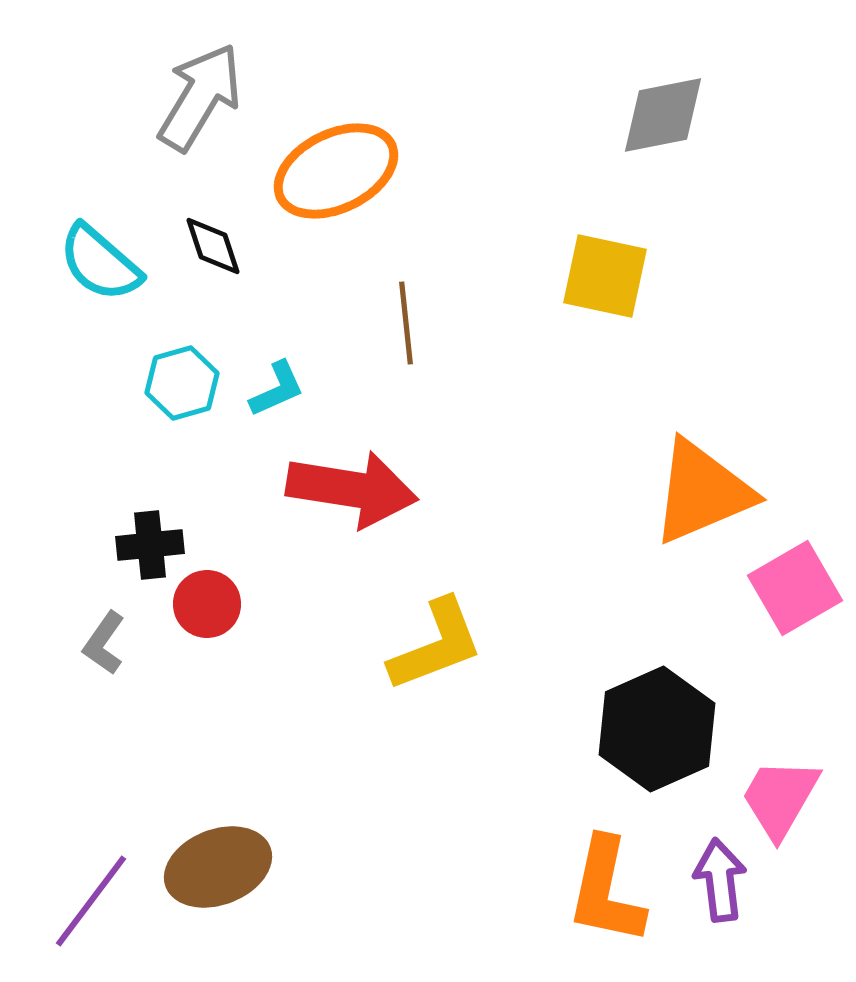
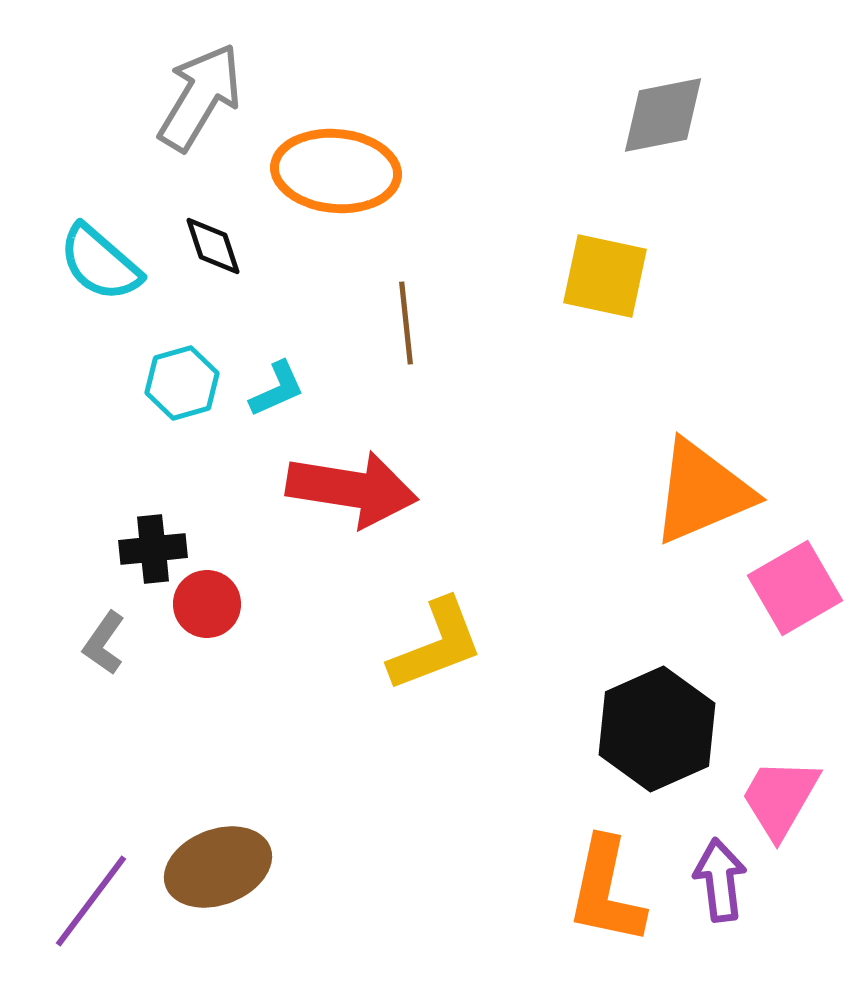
orange ellipse: rotated 31 degrees clockwise
black cross: moved 3 px right, 4 px down
